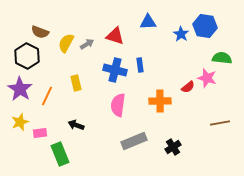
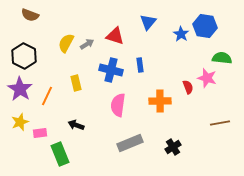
blue triangle: rotated 48 degrees counterclockwise
brown semicircle: moved 10 px left, 17 px up
black hexagon: moved 3 px left
blue cross: moved 4 px left
red semicircle: rotated 72 degrees counterclockwise
gray rectangle: moved 4 px left, 2 px down
